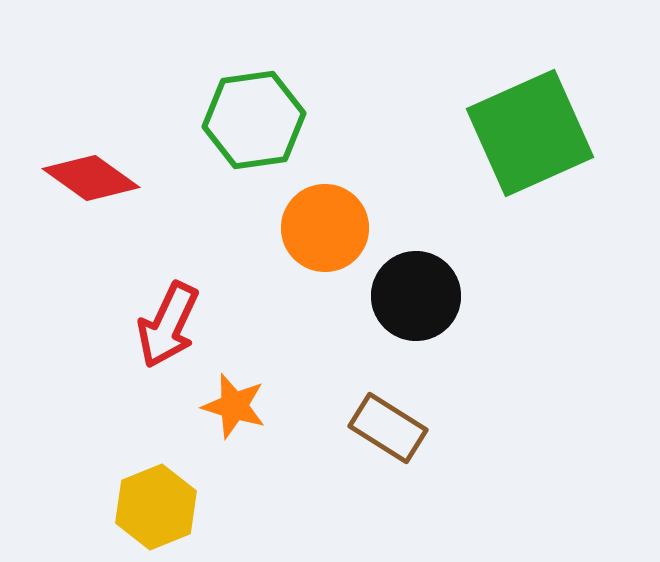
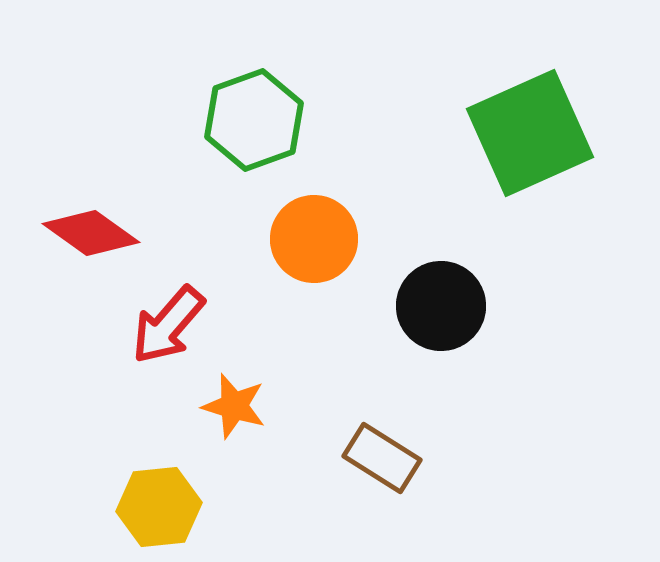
green hexagon: rotated 12 degrees counterclockwise
red diamond: moved 55 px down
orange circle: moved 11 px left, 11 px down
black circle: moved 25 px right, 10 px down
red arrow: rotated 16 degrees clockwise
brown rectangle: moved 6 px left, 30 px down
yellow hexagon: moved 3 px right; rotated 16 degrees clockwise
